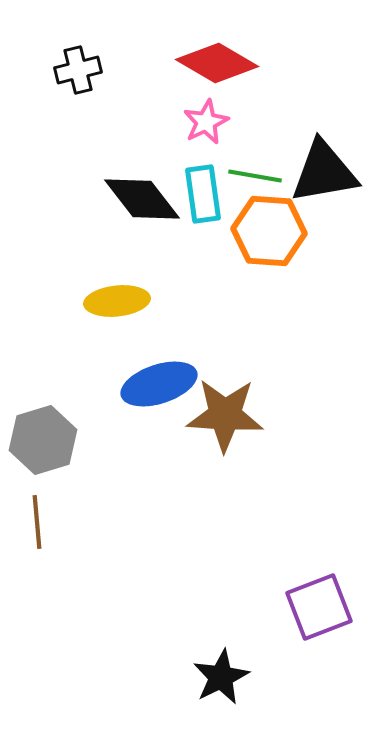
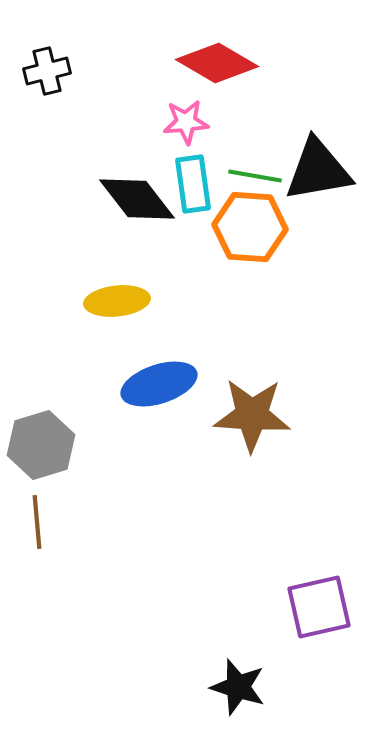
black cross: moved 31 px left, 1 px down
pink star: moved 20 px left; rotated 21 degrees clockwise
black triangle: moved 6 px left, 2 px up
cyan rectangle: moved 10 px left, 10 px up
black diamond: moved 5 px left
orange hexagon: moved 19 px left, 4 px up
brown star: moved 27 px right
gray hexagon: moved 2 px left, 5 px down
purple square: rotated 8 degrees clockwise
black star: moved 17 px right, 10 px down; rotated 28 degrees counterclockwise
